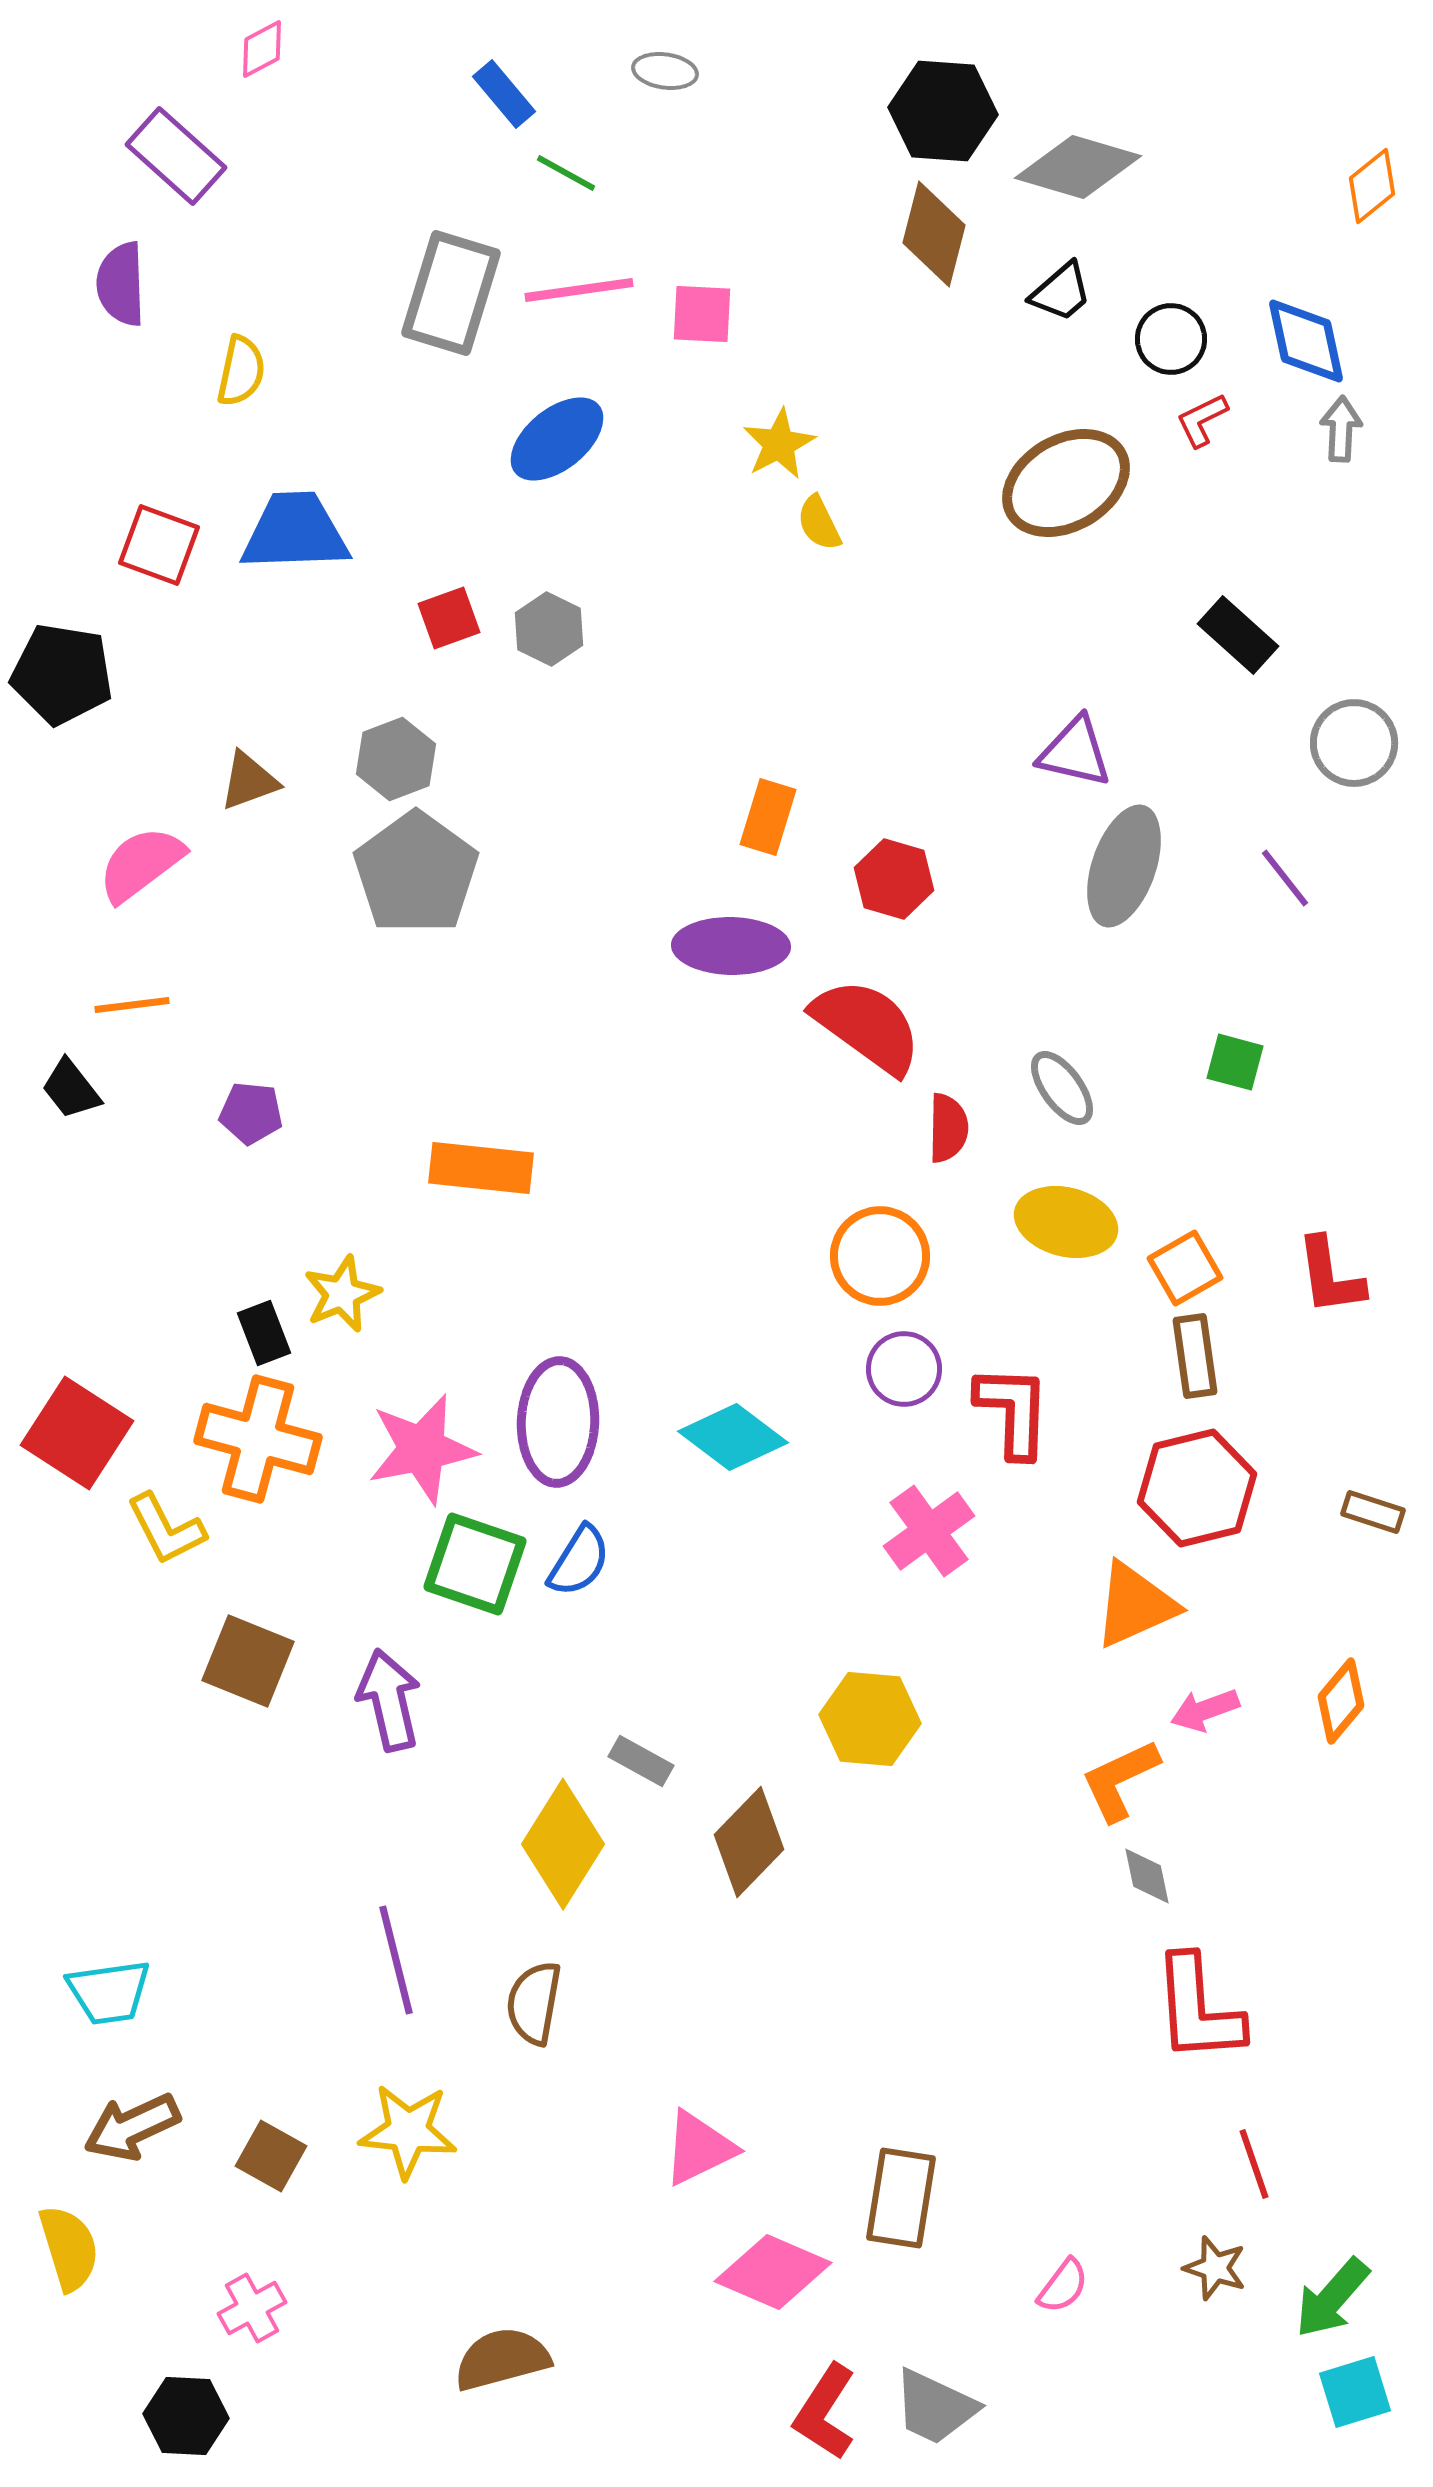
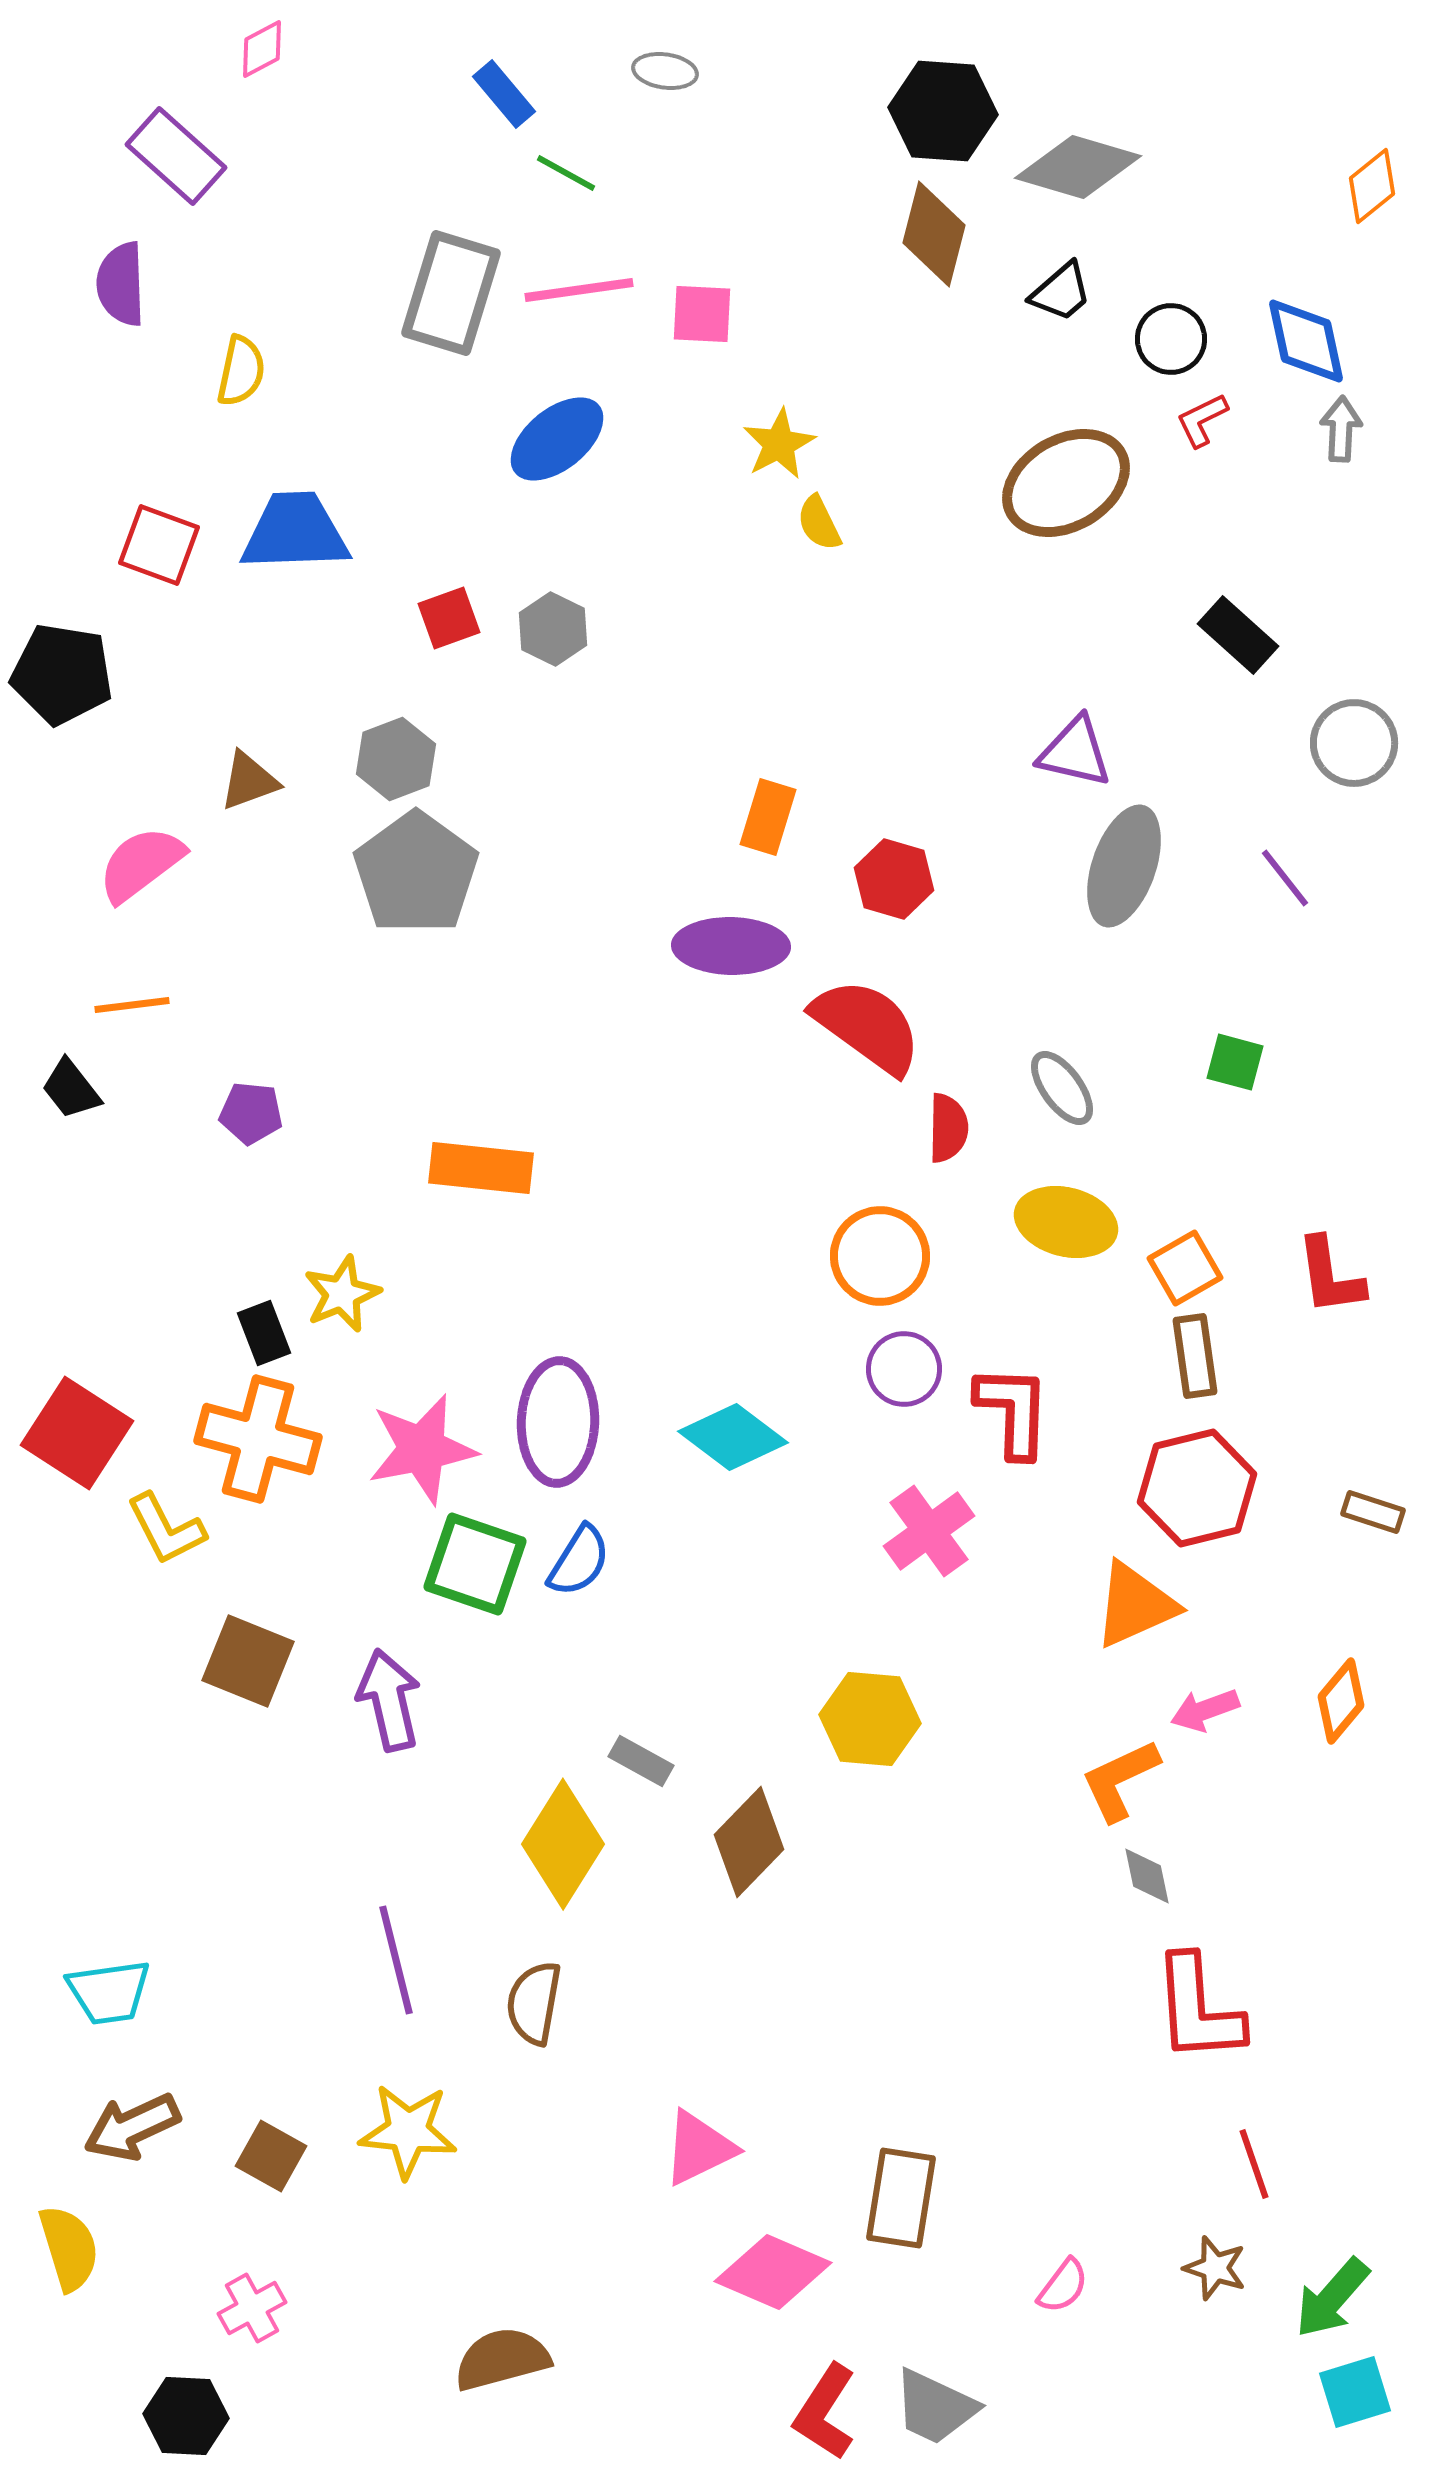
gray hexagon at (549, 629): moved 4 px right
